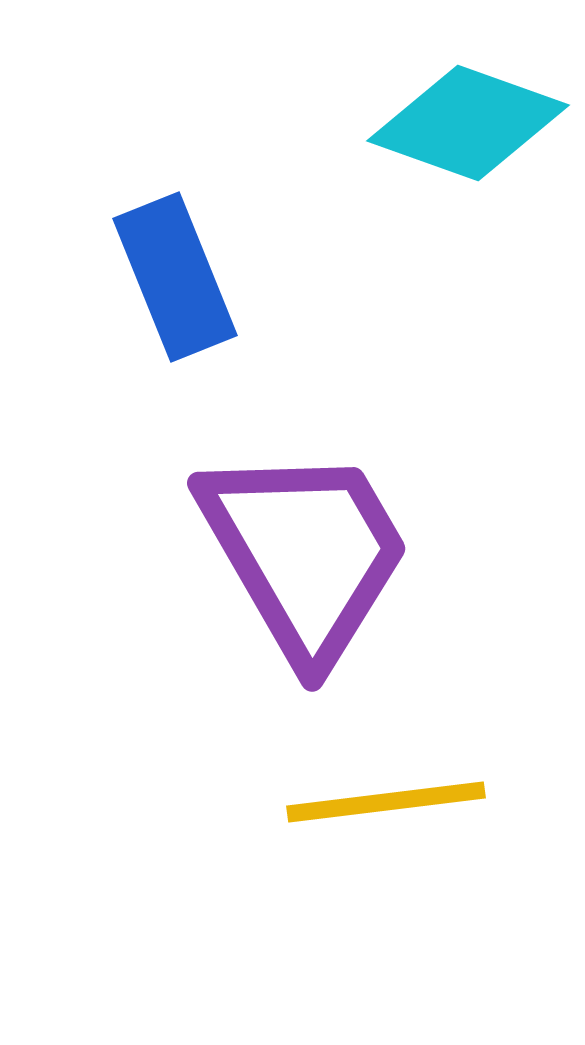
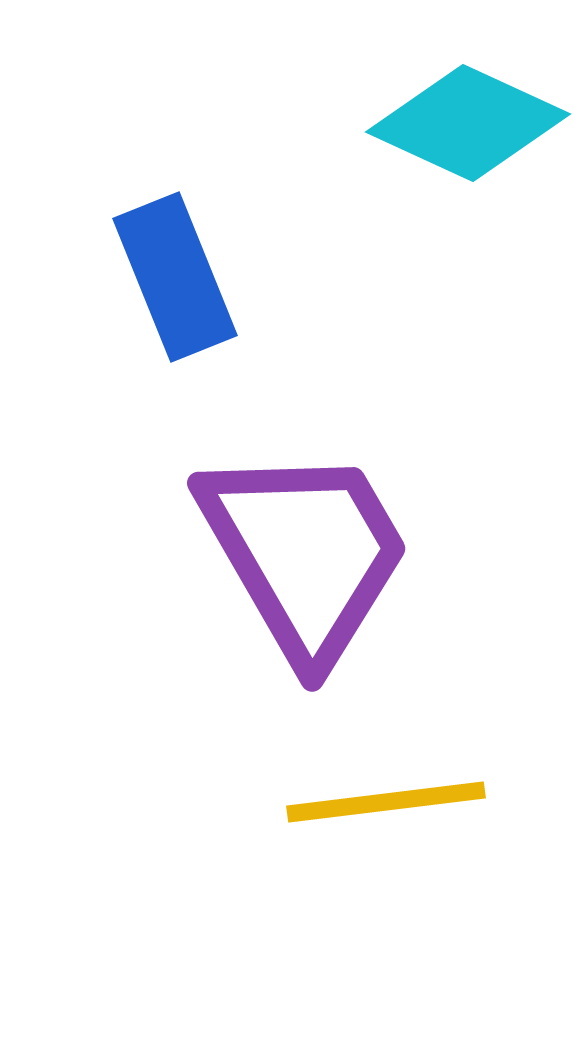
cyan diamond: rotated 5 degrees clockwise
